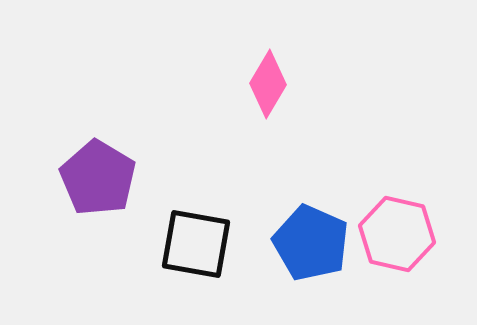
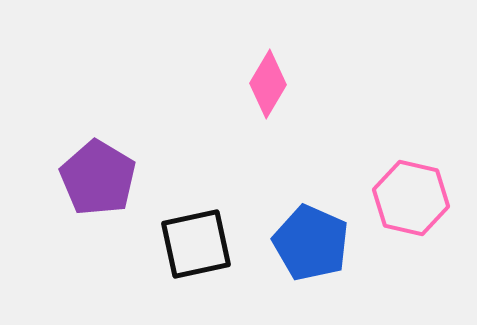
pink hexagon: moved 14 px right, 36 px up
black square: rotated 22 degrees counterclockwise
